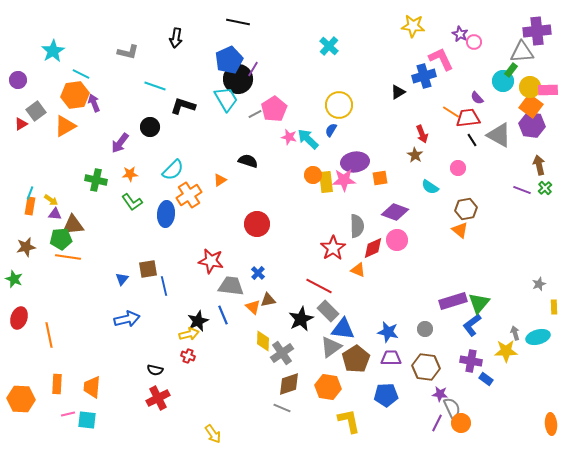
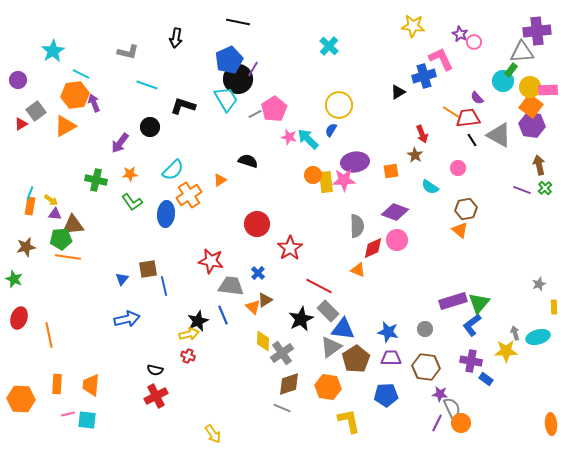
cyan line at (155, 86): moved 8 px left, 1 px up
orange square at (380, 178): moved 11 px right, 7 px up
red star at (333, 248): moved 43 px left
brown triangle at (268, 300): moved 3 px left; rotated 21 degrees counterclockwise
orange trapezoid at (92, 387): moved 1 px left, 2 px up
red cross at (158, 398): moved 2 px left, 2 px up
